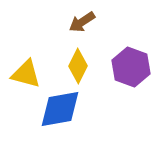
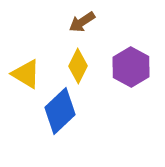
purple hexagon: rotated 9 degrees clockwise
yellow triangle: rotated 16 degrees clockwise
blue diamond: moved 2 px down; rotated 33 degrees counterclockwise
